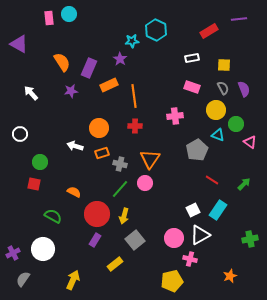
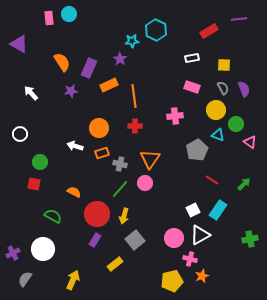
orange star at (230, 276): moved 28 px left
gray semicircle at (23, 279): moved 2 px right
